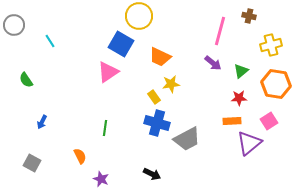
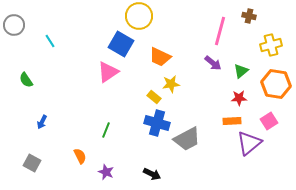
yellow rectangle: rotated 16 degrees counterclockwise
green line: moved 1 px right, 2 px down; rotated 14 degrees clockwise
purple star: moved 5 px right, 7 px up
